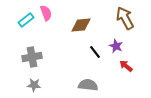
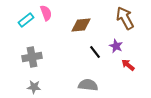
red arrow: moved 2 px right, 1 px up
gray star: moved 2 px down
